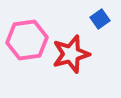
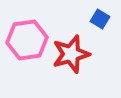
blue square: rotated 24 degrees counterclockwise
